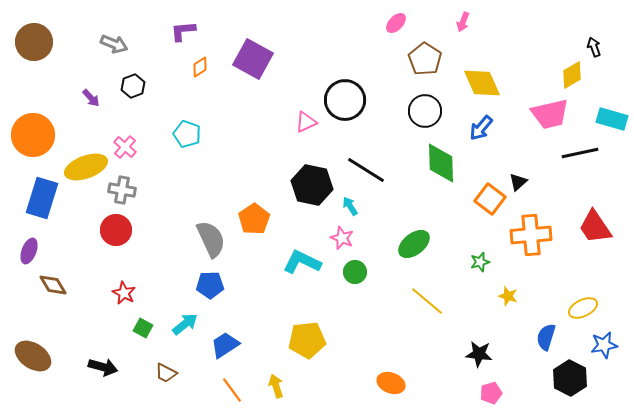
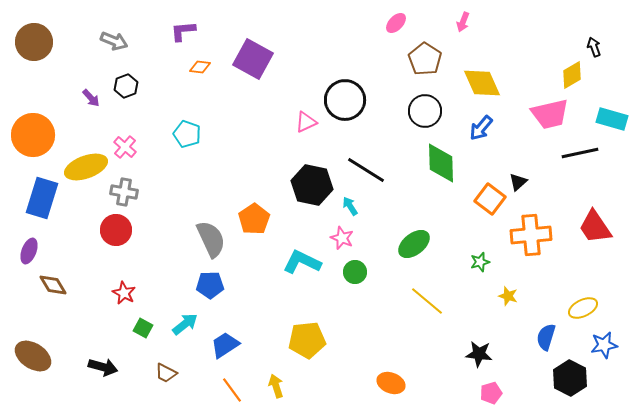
gray arrow at (114, 44): moved 3 px up
orange diamond at (200, 67): rotated 40 degrees clockwise
black hexagon at (133, 86): moved 7 px left
gray cross at (122, 190): moved 2 px right, 2 px down
